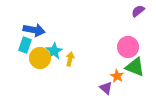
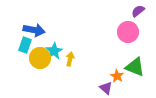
pink circle: moved 15 px up
